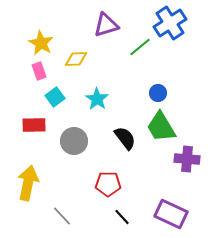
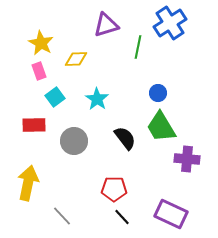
green line: moved 2 px left; rotated 40 degrees counterclockwise
red pentagon: moved 6 px right, 5 px down
